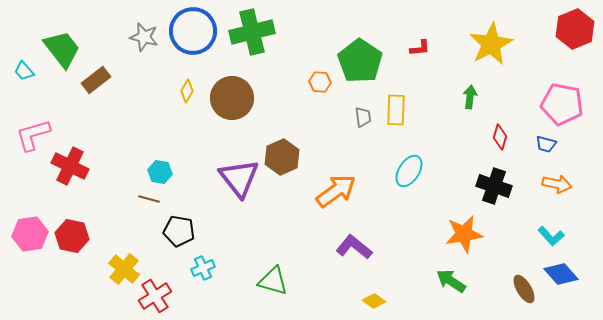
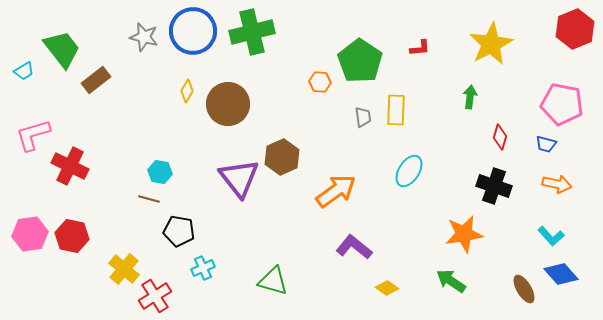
cyan trapezoid at (24, 71): rotated 80 degrees counterclockwise
brown circle at (232, 98): moved 4 px left, 6 px down
yellow diamond at (374, 301): moved 13 px right, 13 px up
